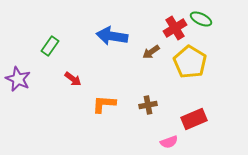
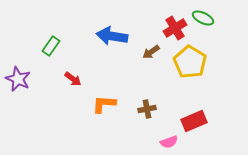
green ellipse: moved 2 px right, 1 px up
green rectangle: moved 1 px right
brown cross: moved 1 px left, 4 px down
red rectangle: moved 2 px down
